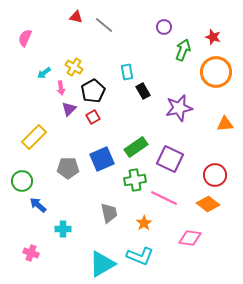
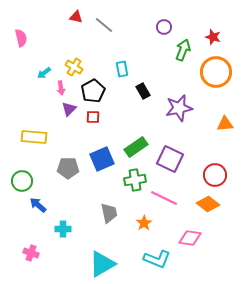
pink semicircle: moved 4 px left; rotated 144 degrees clockwise
cyan rectangle: moved 5 px left, 3 px up
red square: rotated 32 degrees clockwise
yellow rectangle: rotated 50 degrees clockwise
cyan L-shape: moved 17 px right, 3 px down
